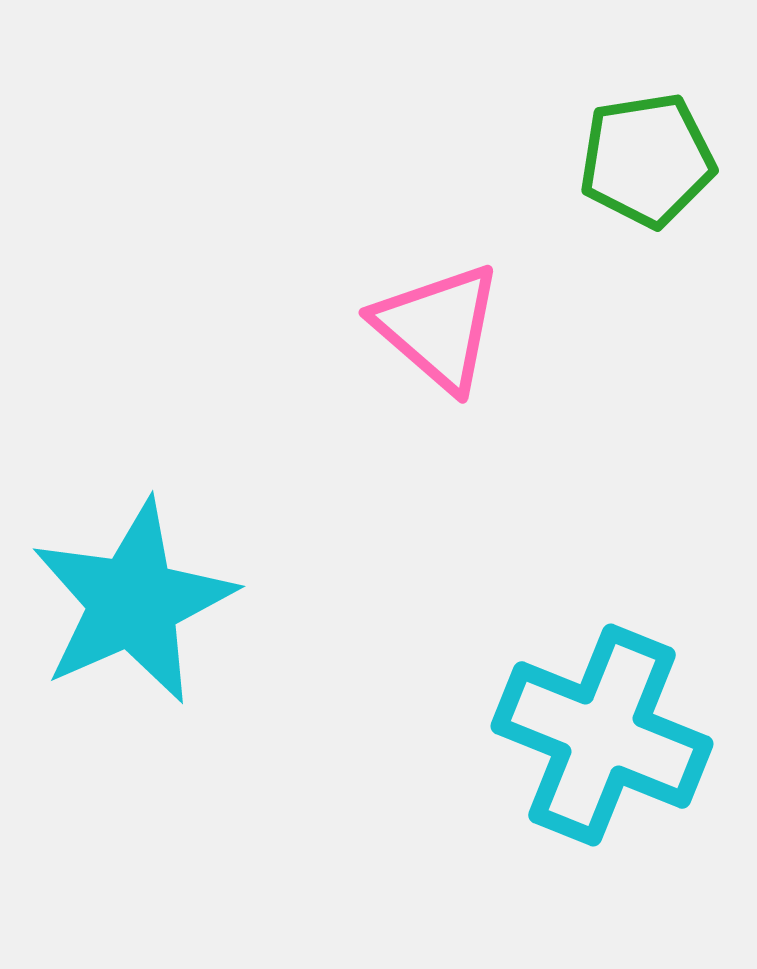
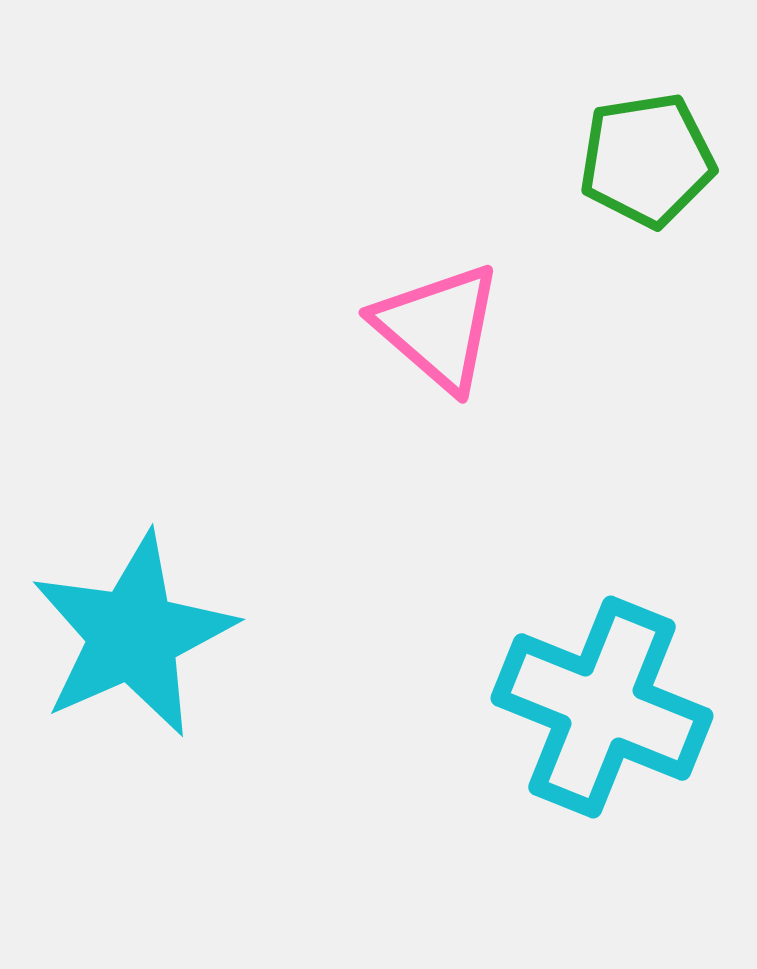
cyan star: moved 33 px down
cyan cross: moved 28 px up
